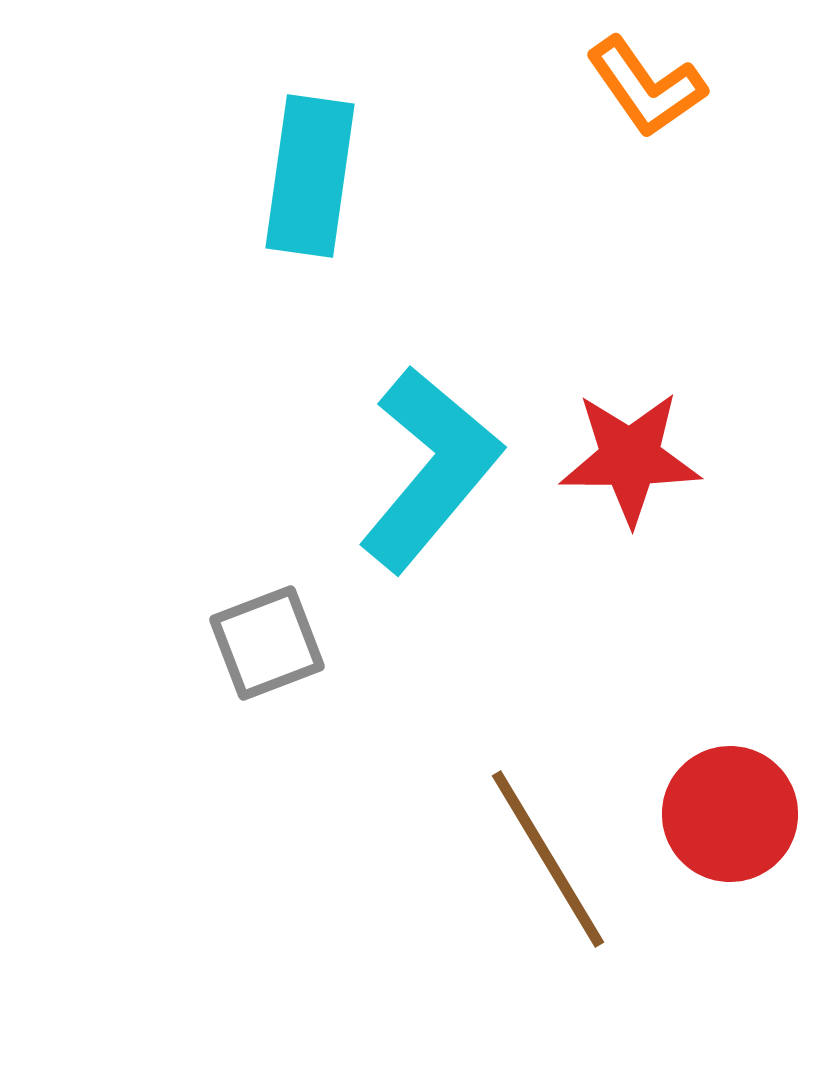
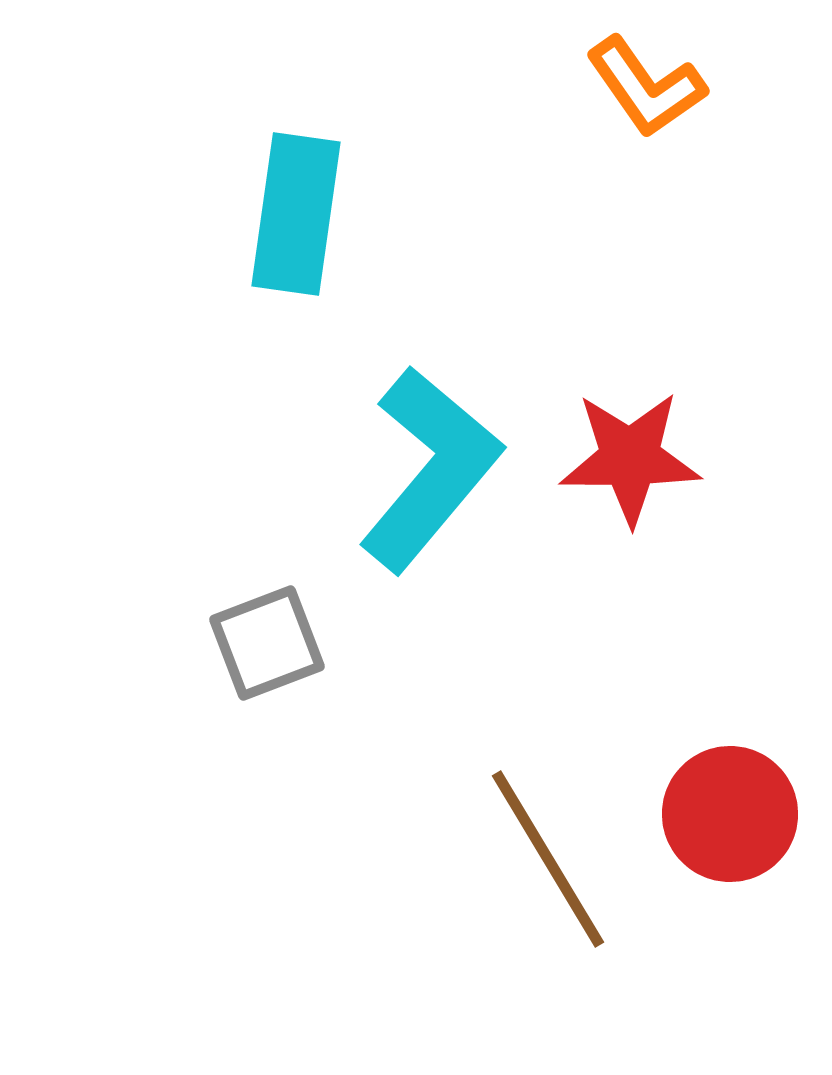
cyan rectangle: moved 14 px left, 38 px down
